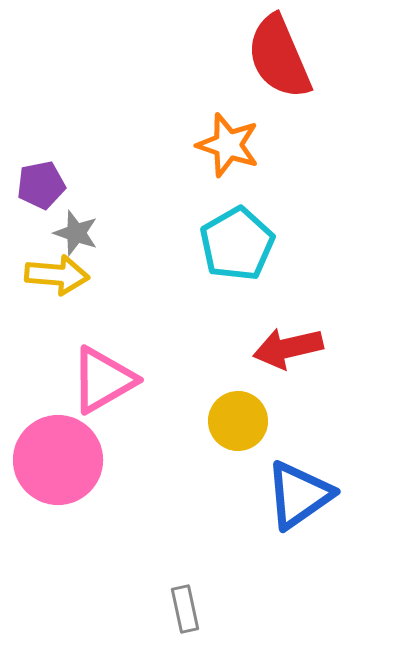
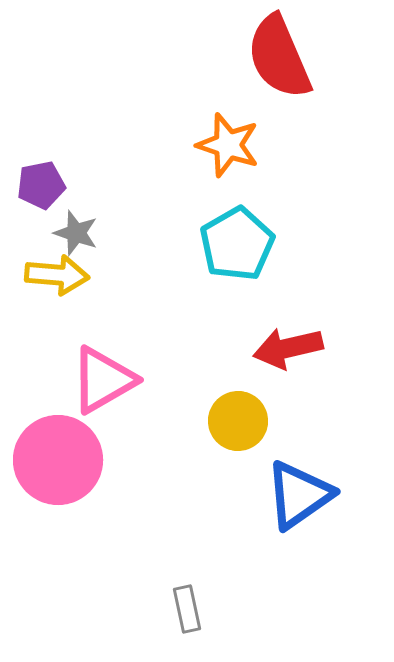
gray rectangle: moved 2 px right
